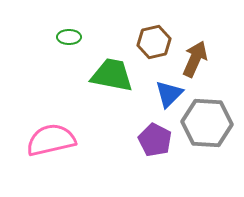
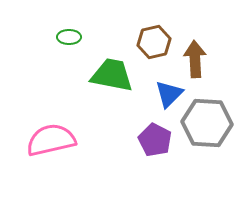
brown arrow: rotated 27 degrees counterclockwise
